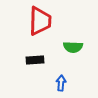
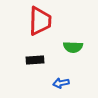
blue arrow: rotated 105 degrees counterclockwise
